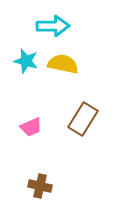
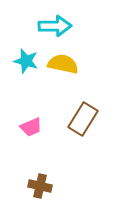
cyan arrow: moved 2 px right
